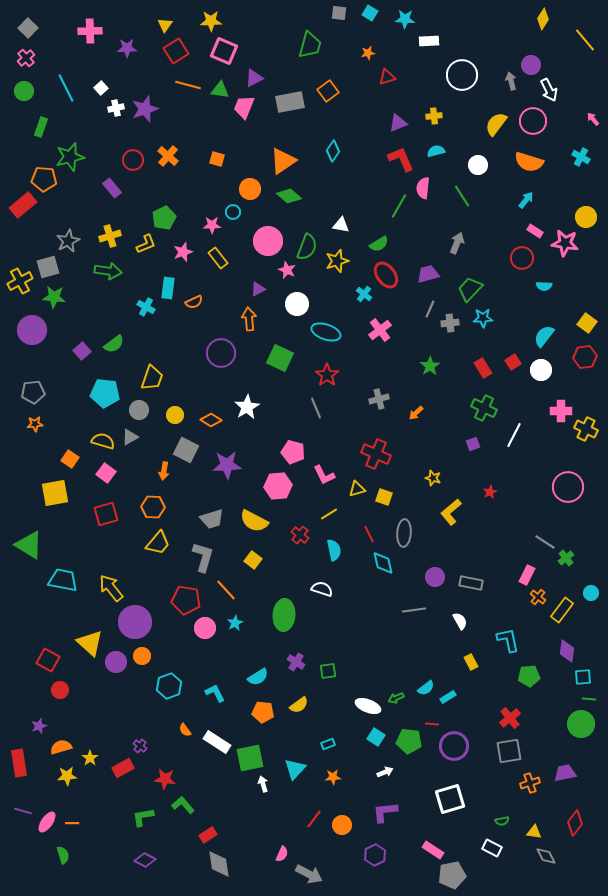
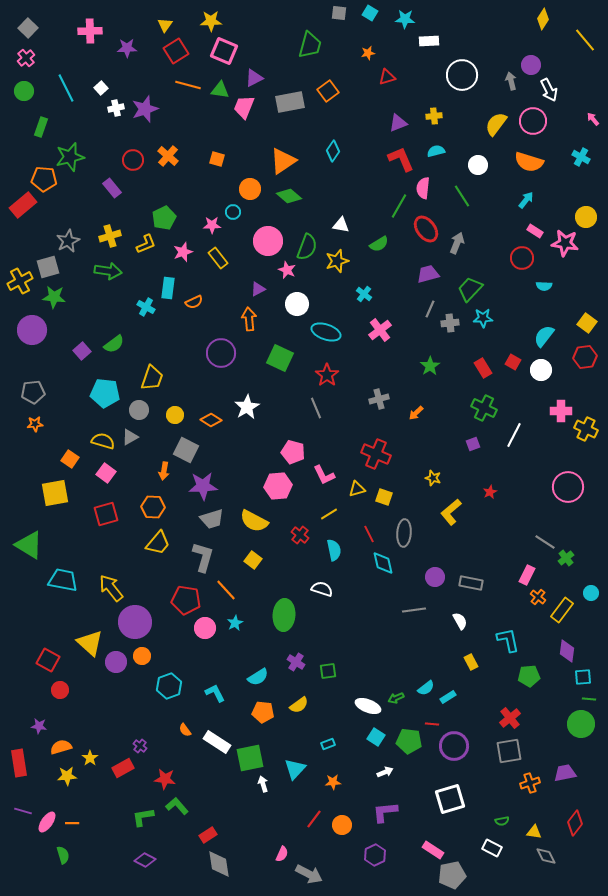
red ellipse at (386, 275): moved 40 px right, 46 px up
red square at (513, 362): rotated 28 degrees counterclockwise
purple star at (227, 465): moved 24 px left, 21 px down
purple star at (39, 726): rotated 28 degrees clockwise
orange star at (333, 777): moved 5 px down
green L-shape at (183, 805): moved 6 px left, 1 px down
